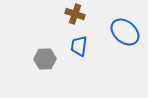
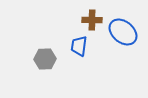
brown cross: moved 17 px right, 6 px down; rotated 18 degrees counterclockwise
blue ellipse: moved 2 px left
